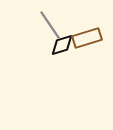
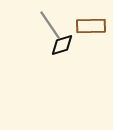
brown rectangle: moved 4 px right, 12 px up; rotated 16 degrees clockwise
